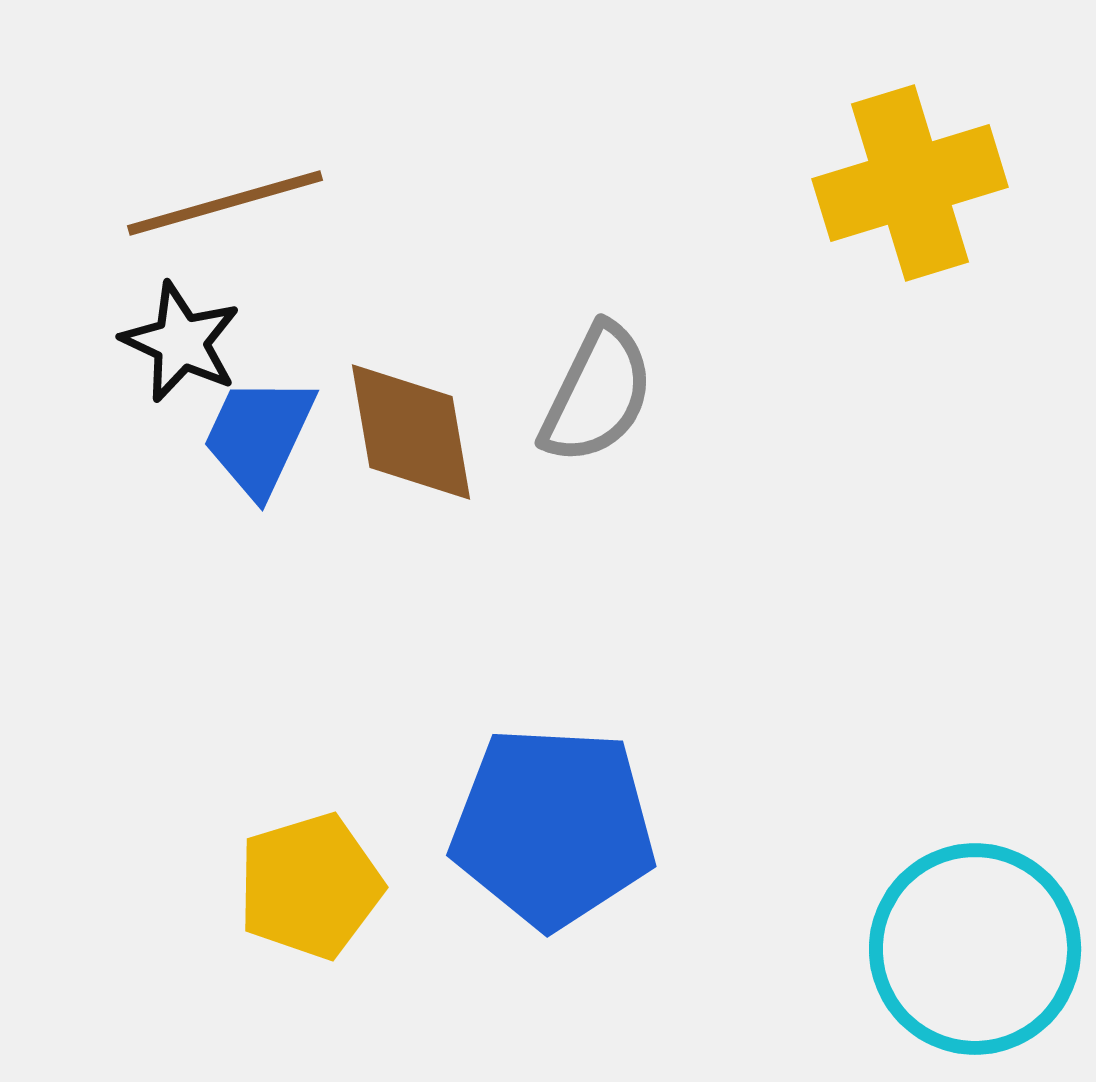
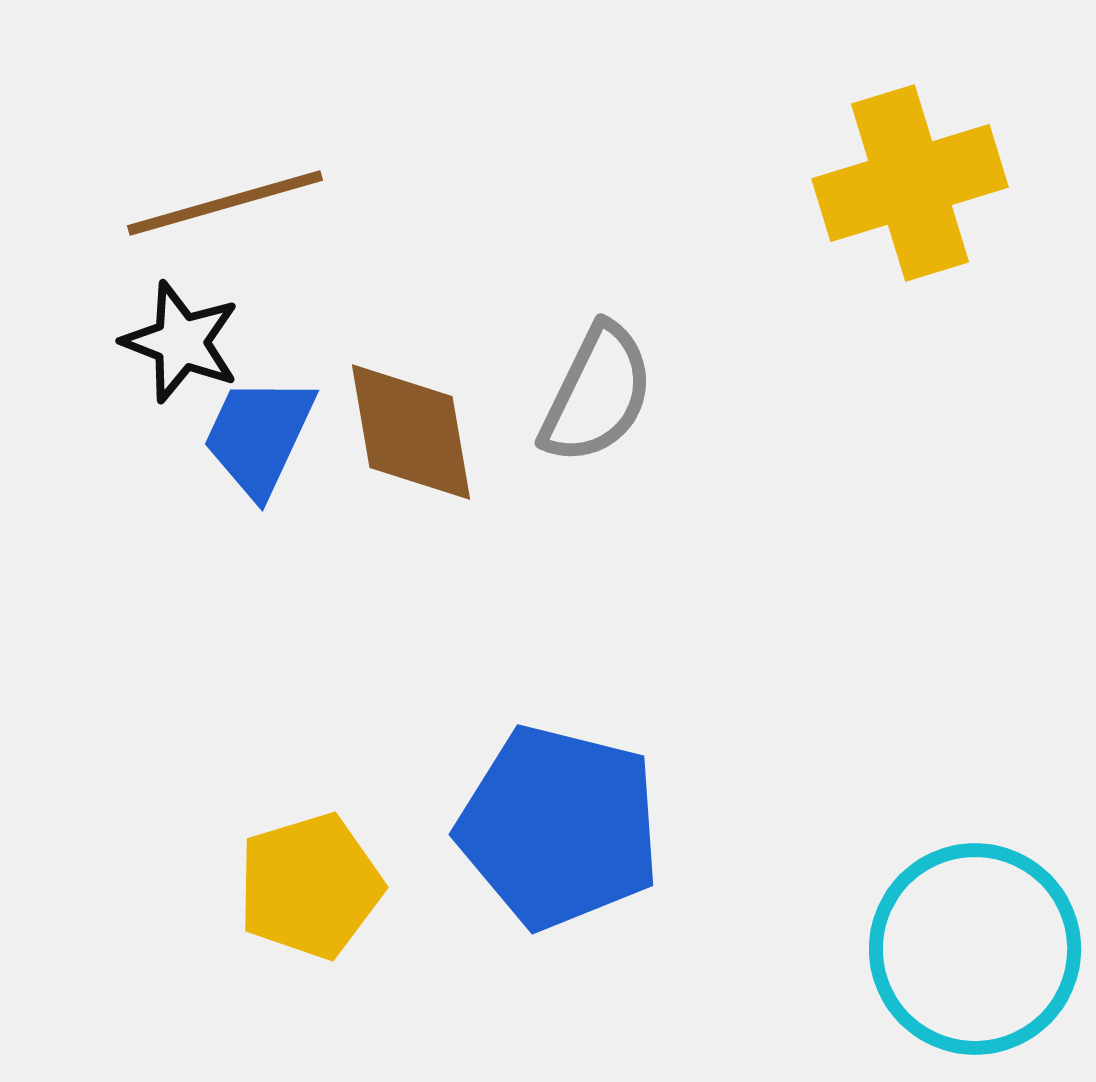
black star: rotated 4 degrees counterclockwise
blue pentagon: moved 6 px right; rotated 11 degrees clockwise
